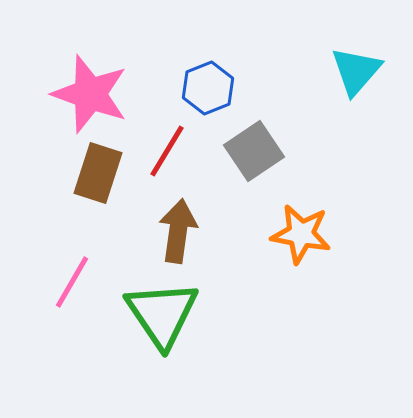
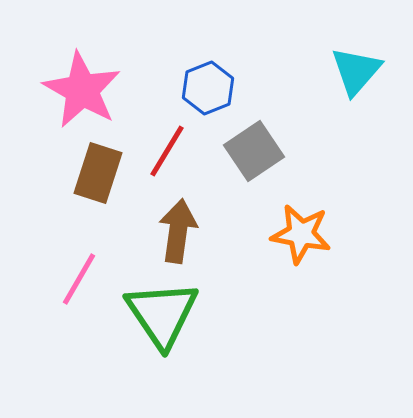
pink star: moved 8 px left, 4 px up; rotated 10 degrees clockwise
pink line: moved 7 px right, 3 px up
